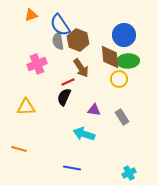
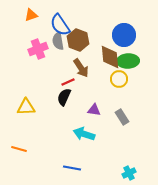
pink cross: moved 1 px right, 15 px up
